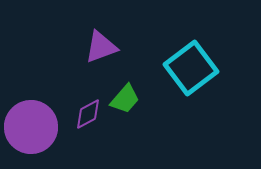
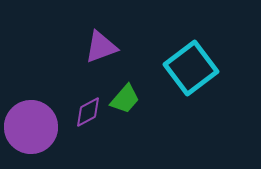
purple diamond: moved 2 px up
